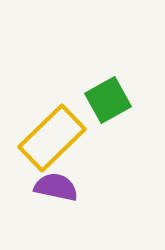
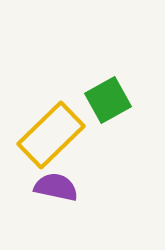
yellow rectangle: moved 1 px left, 3 px up
